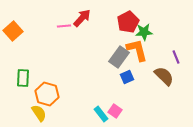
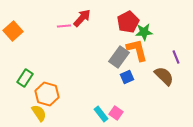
green rectangle: moved 2 px right; rotated 30 degrees clockwise
pink square: moved 1 px right, 2 px down
